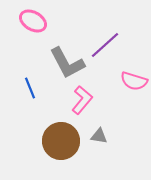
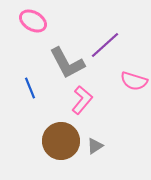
gray triangle: moved 4 px left, 10 px down; rotated 42 degrees counterclockwise
